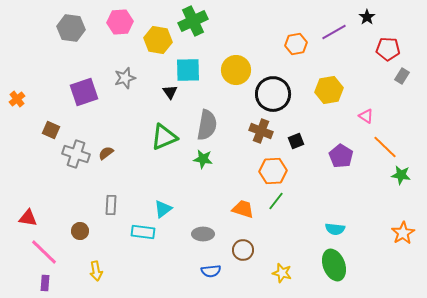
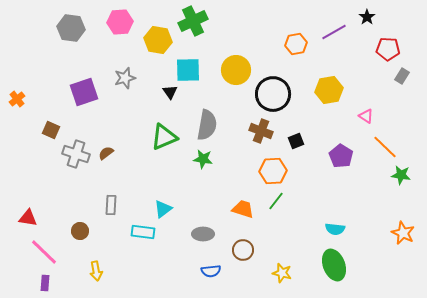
orange star at (403, 233): rotated 15 degrees counterclockwise
